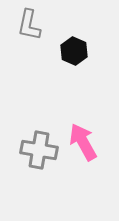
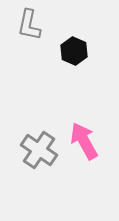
pink arrow: moved 1 px right, 1 px up
gray cross: rotated 24 degrees clockwise
